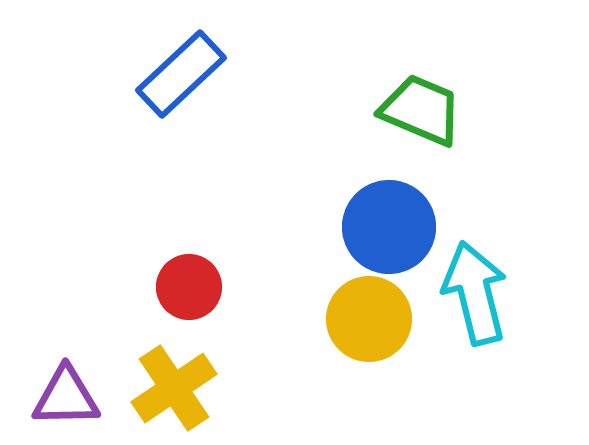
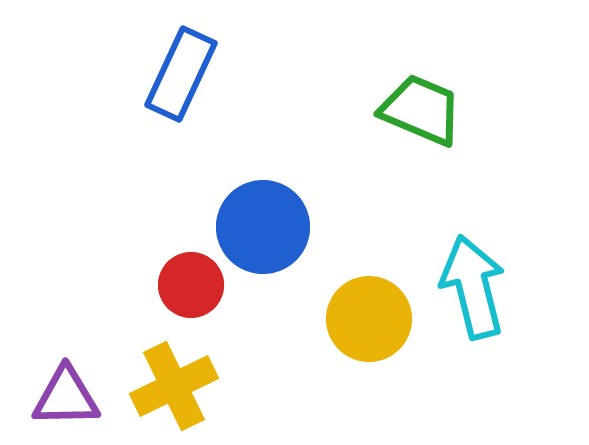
blue rectangle: rotated 22 degrees counterclockwise
blue circle: moved 126 px left
red circle: moved 2 px right, 2 px up
cyan arrow: moved 2 px left, 6 px up
yellow cross: moved 2 px up; rotated 8 degrees clockwise
